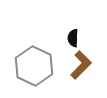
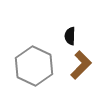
black semicircle: moved 3 px left, 2 px up
